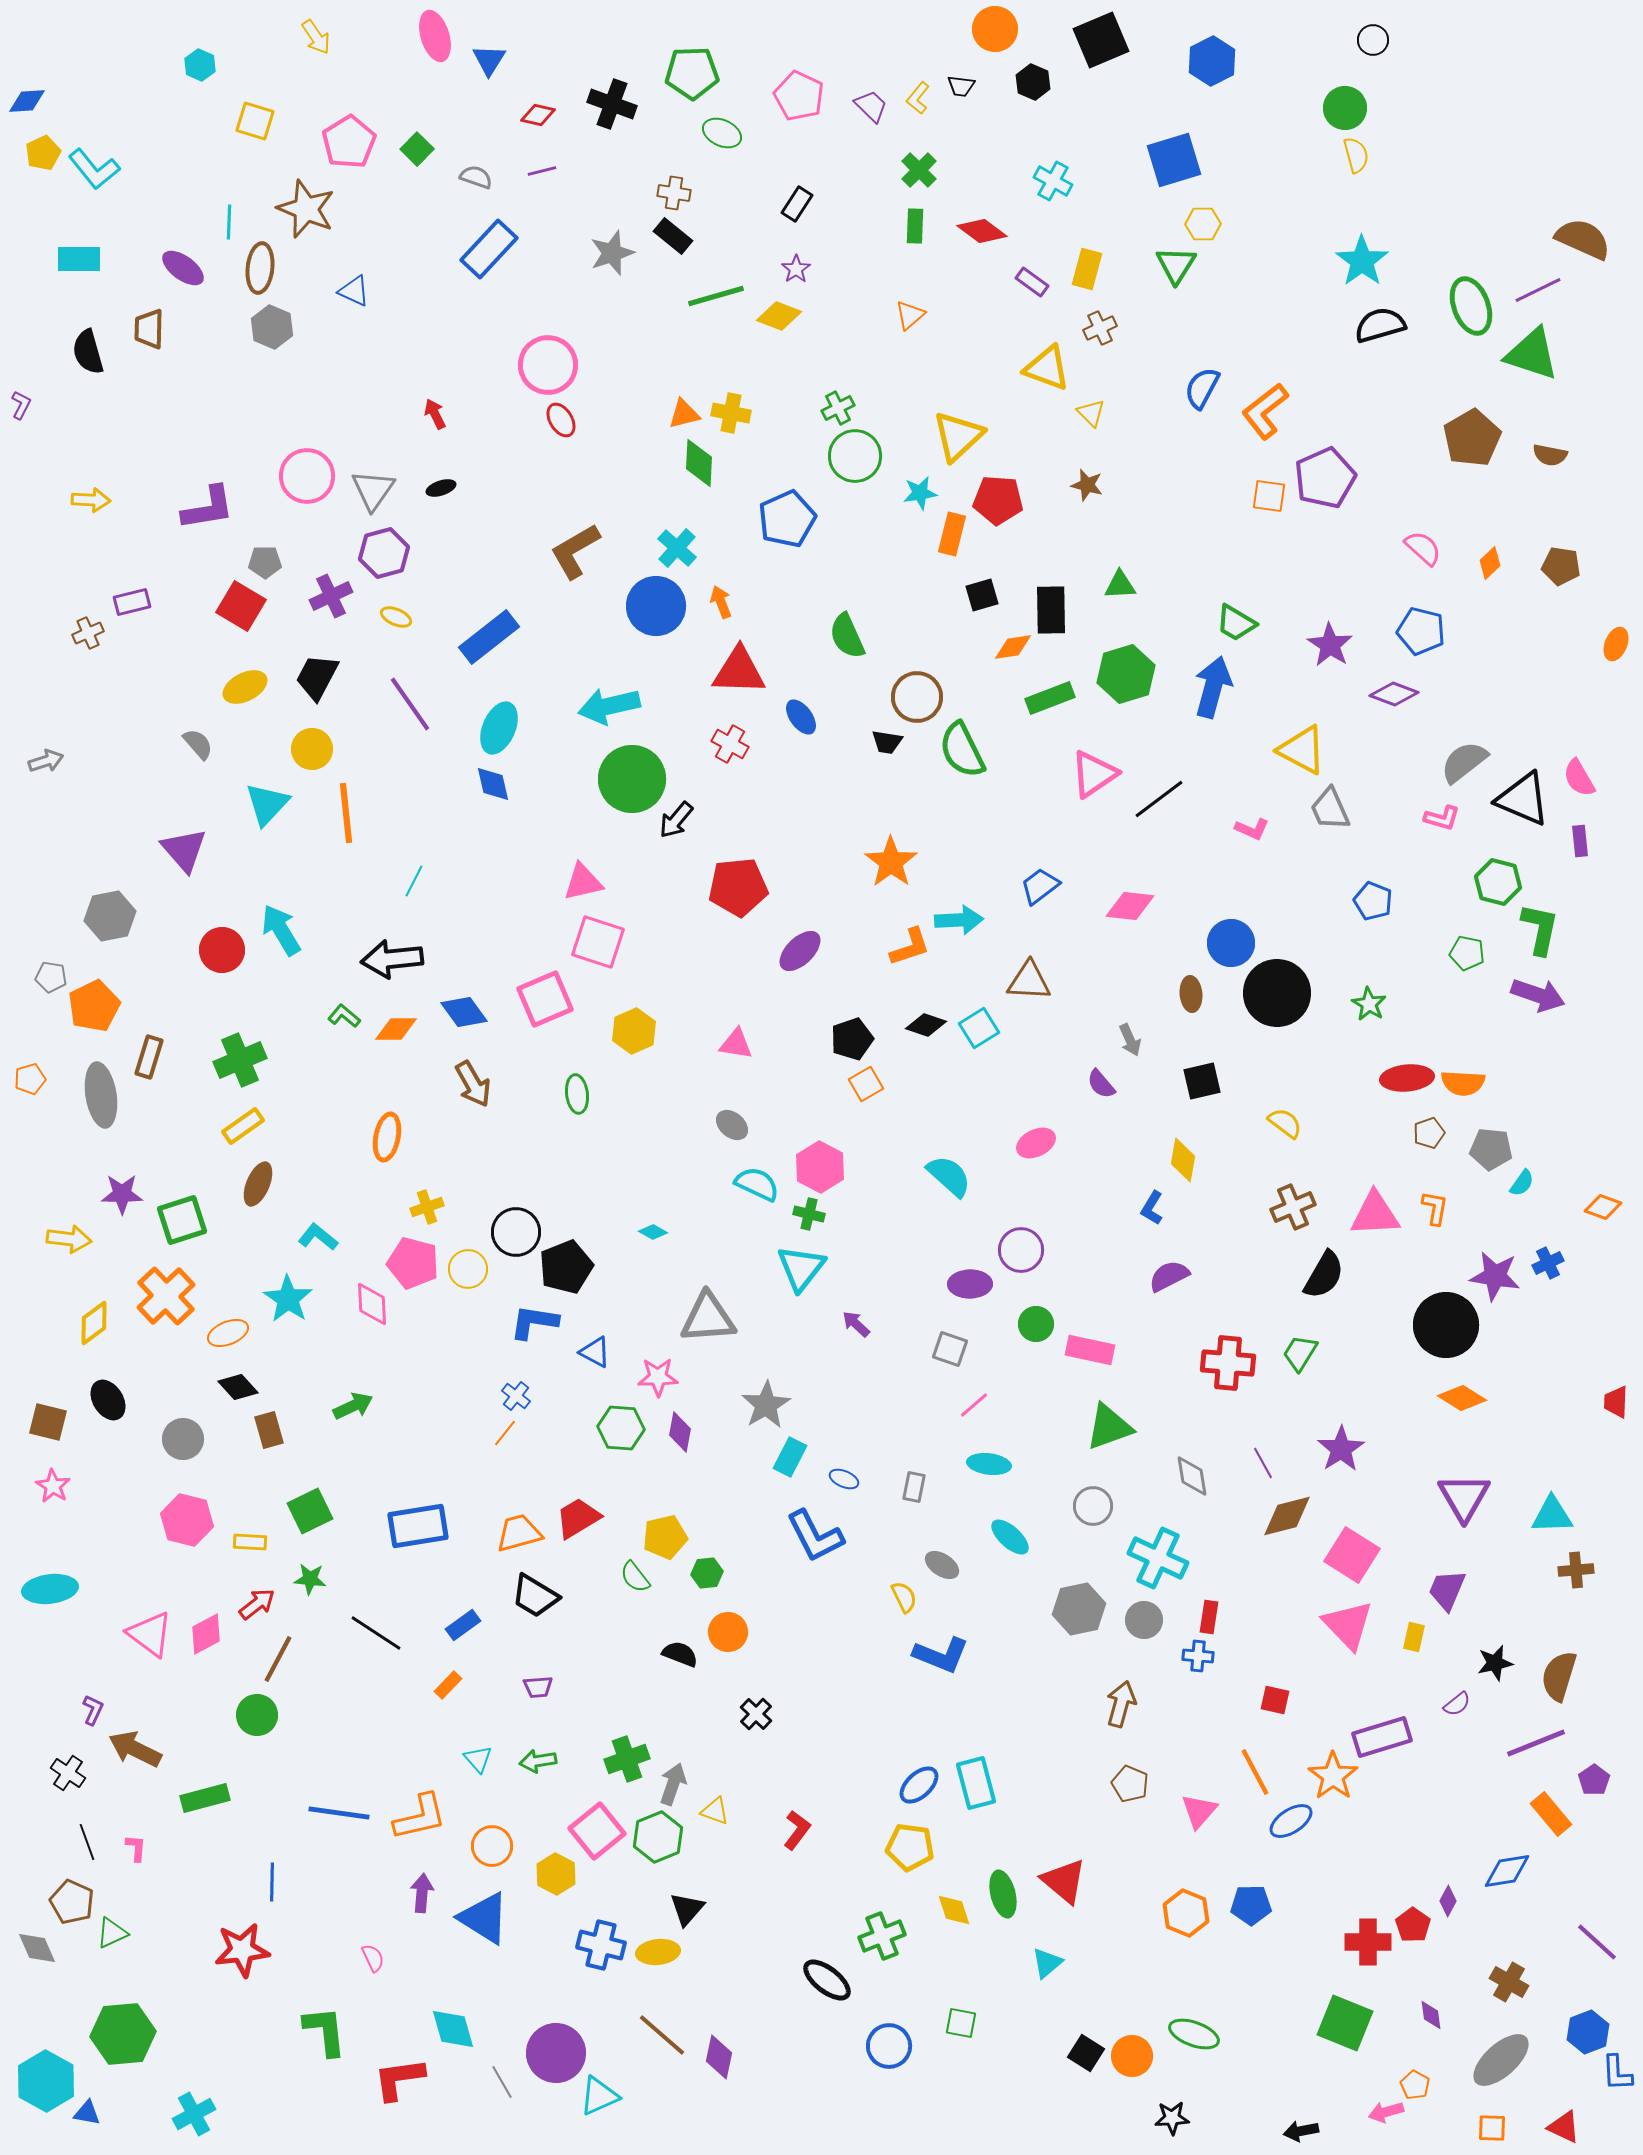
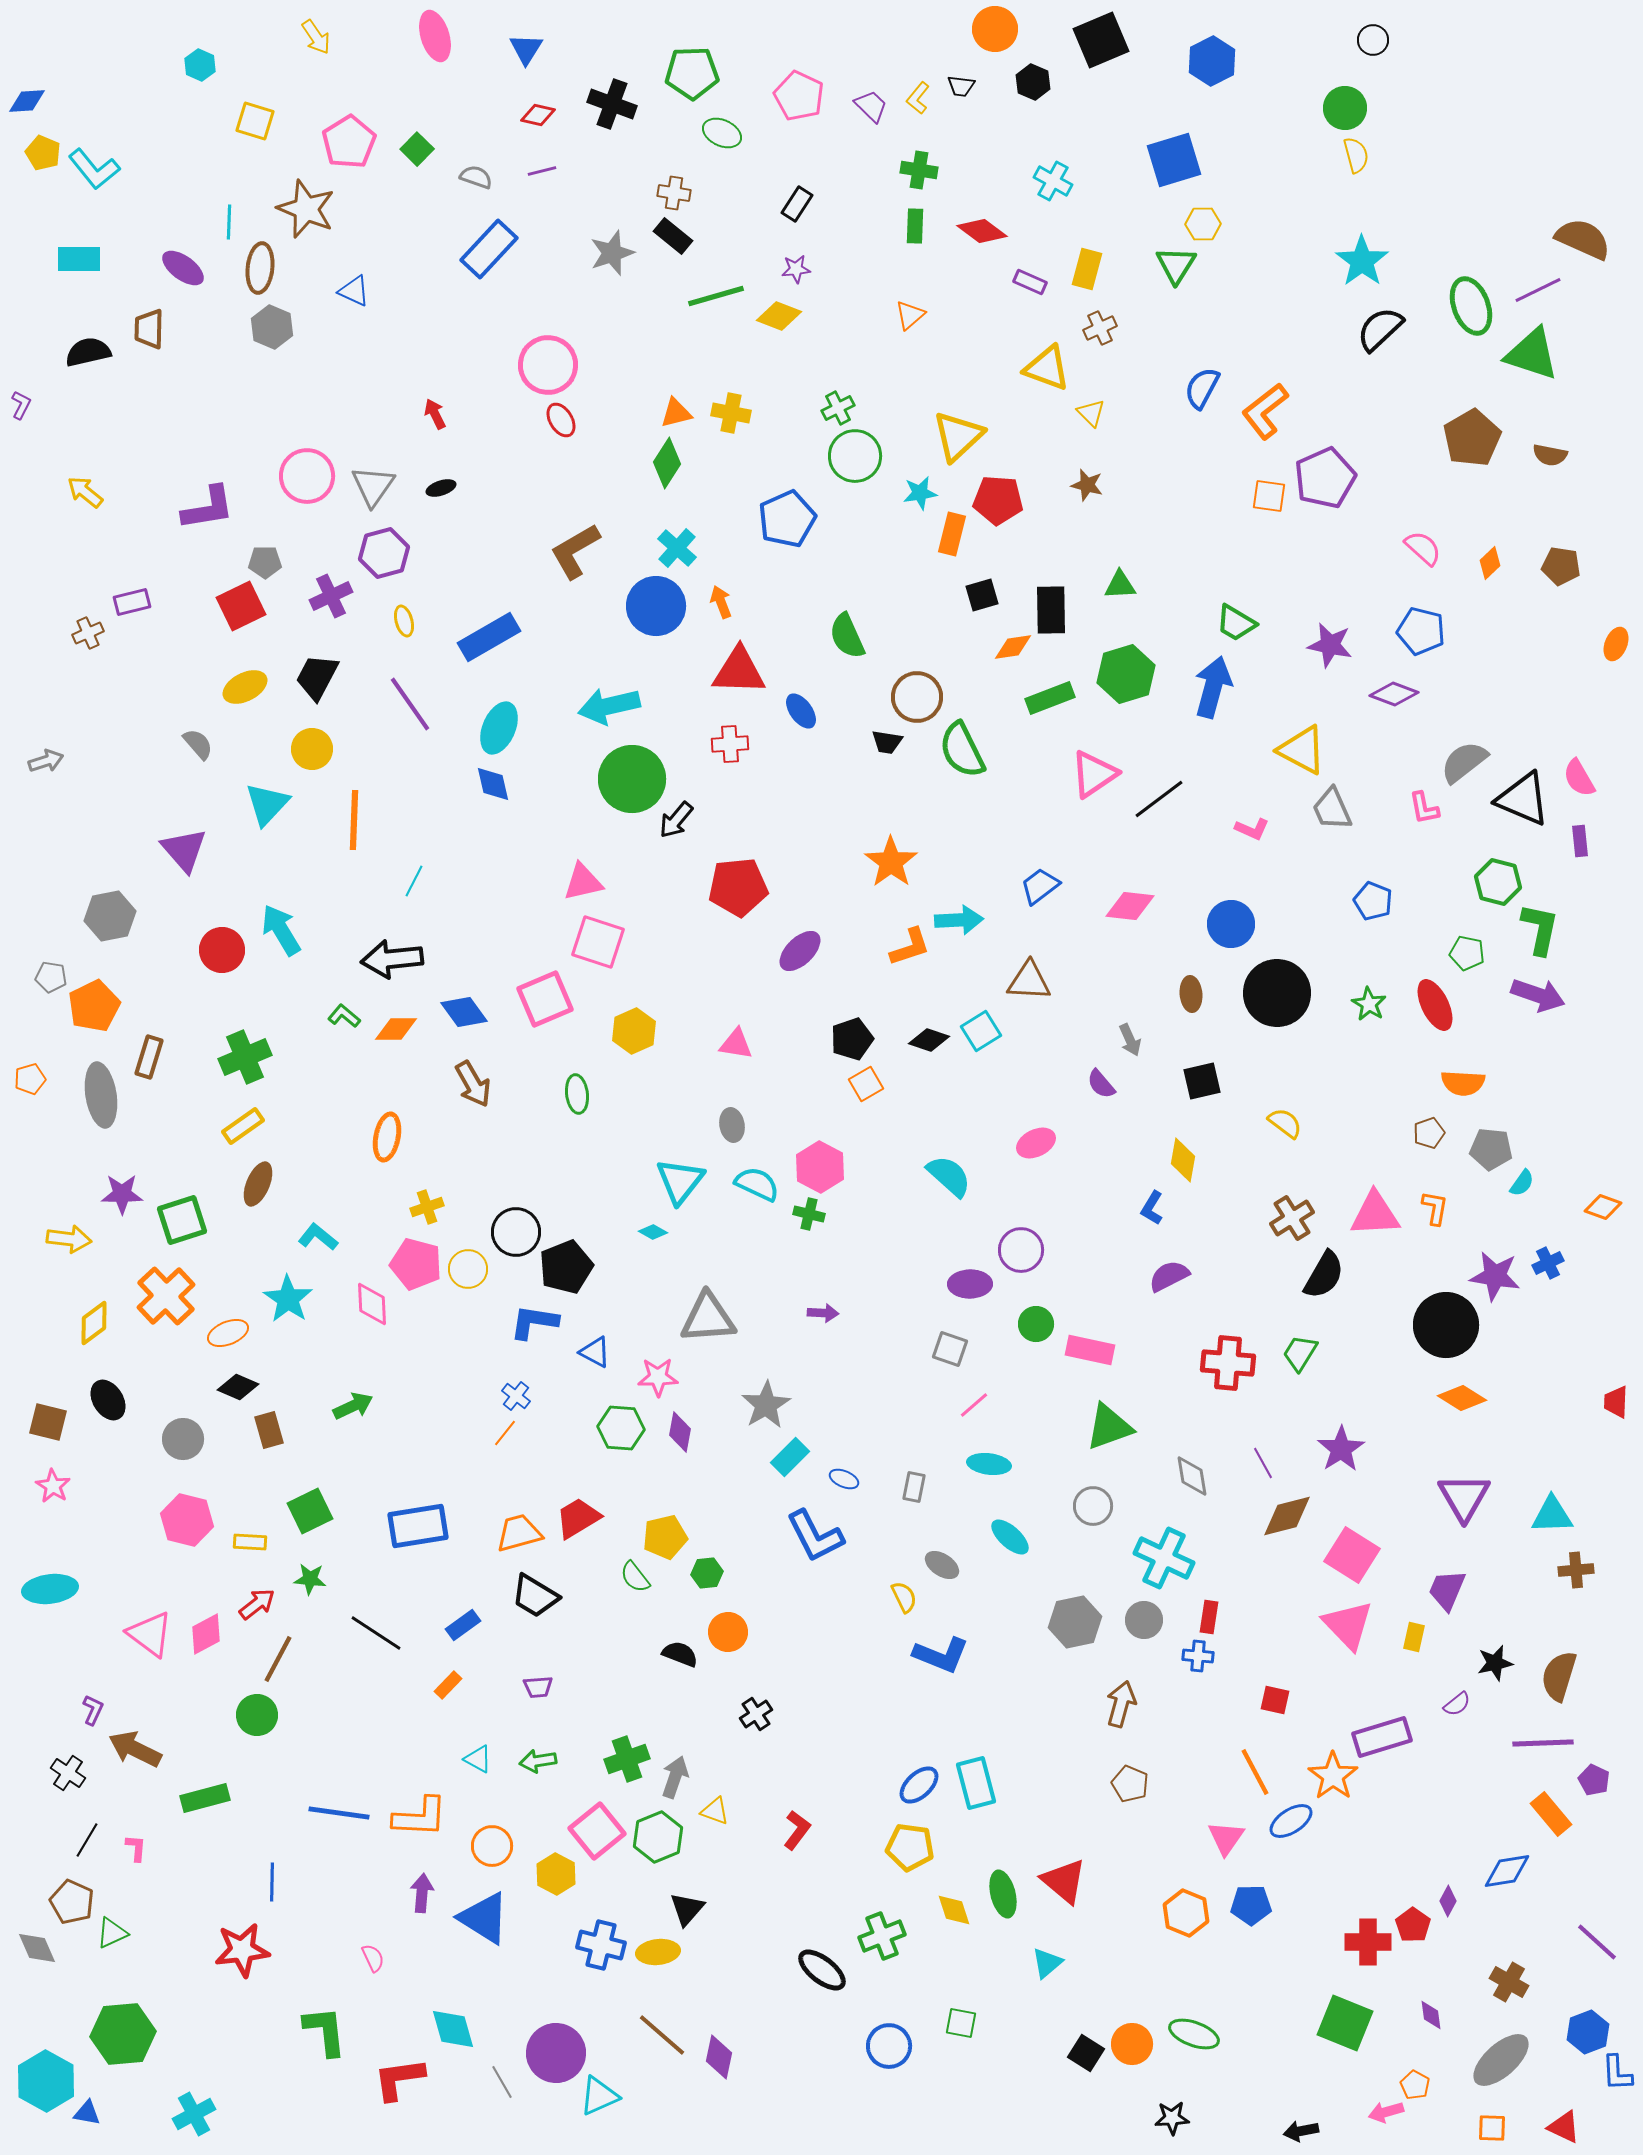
blue triangle at (489, 60): moved 37 px right, 11 px up
yellow pentagon at (43, 153): rotated 24 degrees counterclockwise
green cross at (919, 170): rotated 36 degrees counterclockwise
purple star at (796, 269): rotated 28 degrees clockwise
purple rectangle at (1032, 282): moved 2 px left; rotated 12 degrees counterclockwise
black semicircle at (1380, 325): moved 4 px down; rotated 27 degrees counterclockwise
black semicircle at (88, 352): rotated 93 degrees clockwise
orange triangle at (684, 414): moved 8 px left, 1 px up
green diamond at (699, 463): moved 32 px left; rotated 30 degrees clockwise
gray triangle at (373, 490): moved 4 px up
yellow arrow at (91, 500): moved 6 px left, 8 px up; rotated 144 degrees counterclockwise
red square at (241, 606): rotated 33 degrees clockwise
yellow ellipse at (396, 617): moved 8 px right, 4 px down; rotated 52 degrees clockwise
blue rectangle at (489, 637): rotated 8 degrees clockwise
purple star at (1330, 645): rotated 21 degrees counterclockwise
blue ellipse at (801, 717): moved 6 px up
red cross at (730, 744): rotated 33 degrees counterclockwise
gray trapezoid at (1330, 809): moved 2 px right
orange line at (346, 813): moved 8 px right, 7 px down; rotated 8 degrees clockwise
pink L-shape at (1442, 818): moved 18 px left, 10 px up; rotated 63 degrees clockwise
blue circle at (1231, 943): moved 19 px up
black diamond at (926, 1025): moved 3 px right, 15 px down
cyan square at (979, 1028): moved 2 px right, 3 px down
green cross at (240, 1060): moved 5 px right, 3 px up
red ellipse at (1407, 1078): moved 28 px right, 73 px up; rotated 69 degrees clockwise
gray ellipse at (732, 1125): rotated 40 degrees clockwise
brown cross at (1293, 1207): moved 1 px left, 11 px down; rotated 9 degrees counterclockwise
pink pentagon at (413, 1263): moved 3 px right, 1 px down
cyan triangle at (801, 1268): moved 121 px left, 87 px up
purple arrow at (856, 1324): moved 33 px left, 11 px up; rotated 140 degrees clockwise
black diamond at (238, 1387): rotated 24 degrees counterclockwise
cyan rectangle at (790, 1457): rotated 18 degrees clockwise
cyan cross at (1158, 1558): moved 6 px right
gray hexagon at (1079, 1609): moved 4 px left, 13 px down
black cross at (756, 1714): rotated 12 degrees clockwise
purple line at (1536, 1743): moved 7 px right; rotated 20 degrees clockwise
cyan triangle at (478, 1759): rotated 20 degrees counterclockwise
purple pentagon at (1594, 1780): rotated 12 degrees counterclockwise
gray arrow at (673, 1784): moved 2 px right, 7 px up
pink triangle at (1199, 1811): moved 27 px right, 27 px down; rotated 6 degrees counterclockwise
orange L-shape at (420, 1817): rotated 16 degrees clockwise
black line at (87, 1842): moved 2 px up; rotated 51 degrees clockwise
black ellipse at (827, 1980): moved 5 px left, 10 px up
orange circle at (1132, 2056): moved 12 px up
